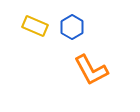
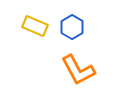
orange L-shape: moved 13 px left
